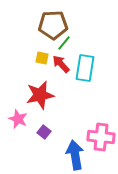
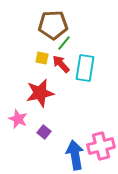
red star: moved 2 px up
pink cross: moved 9 px down; rotated 20 degrees counterclockwise
